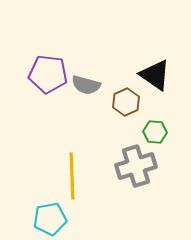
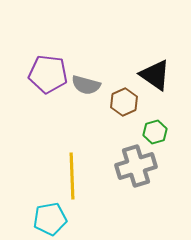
brown hexagon: moved 2 px left
green hexagon: rotated 20 degrees counterclockwise
